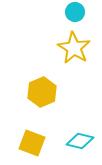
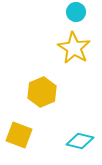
cyan circle: moved 1 px right
yellow square: moved 13 px left, 8 px up
